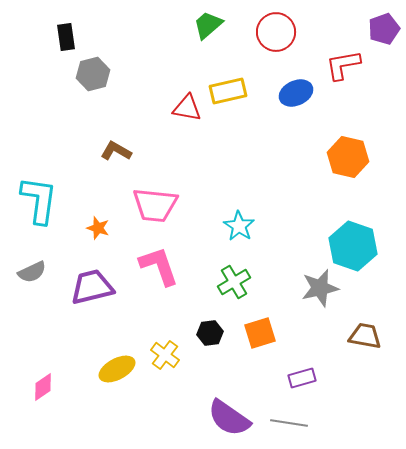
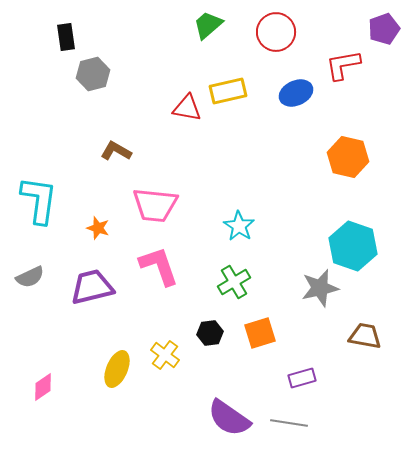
gray semicircle: moved 2 px left, 5 px down
yellow ellipse: rotated 39 degrees counterclockwise
